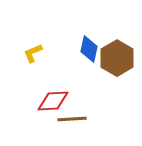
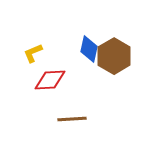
brown hexagon: moved 3 px left, 2 px up
red diamond: moved 3 px left, 21 px up
